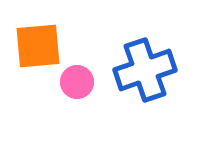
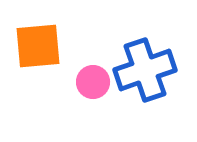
pink circle: moved 16 px right
